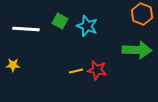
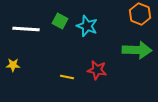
orange hexagon: moved 2 px left
yellow line: moved 9 px left, 6 px down; rotated 24 degrees clockwise
